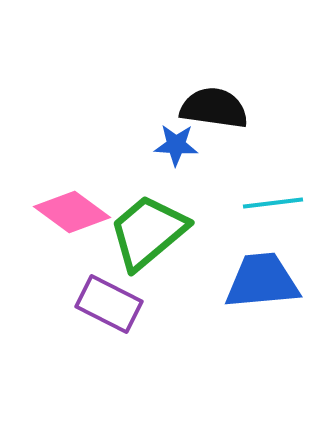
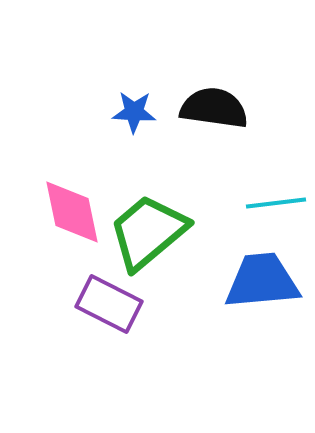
blue star: moved 42 px left, 33 px up
cyan line: moved 3 px right
pink diamond: rotated 42 degrees clockwise
